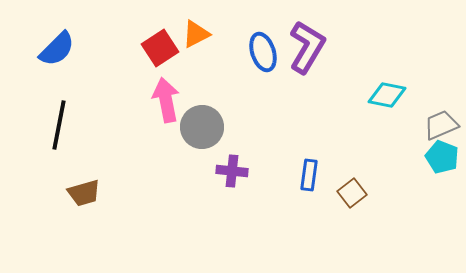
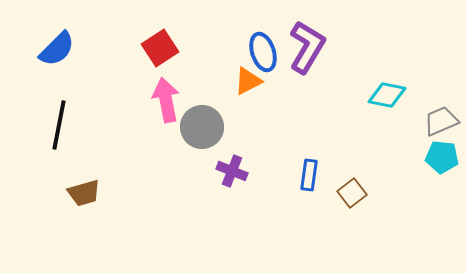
orange triangle: moved 52 px right, 47 px down
gray trapezoid: moved 4 px up
cyan pentagon: rotated 16 degrees counterclockwise
purple cross: rotated 16 degrees clockwise
